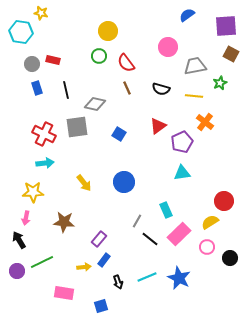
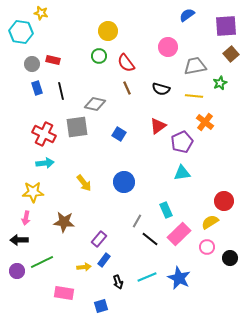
brown square at (231, 54): rotated 21 degrees clockwise
black line at (66, 90): moved 5 px left, 1 px down
black arrow at (19, 240): rotated 60 degrees counterclockwise
